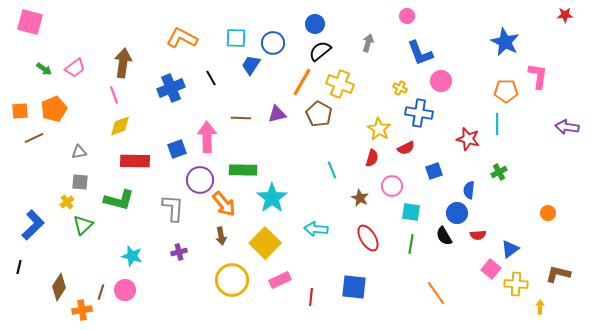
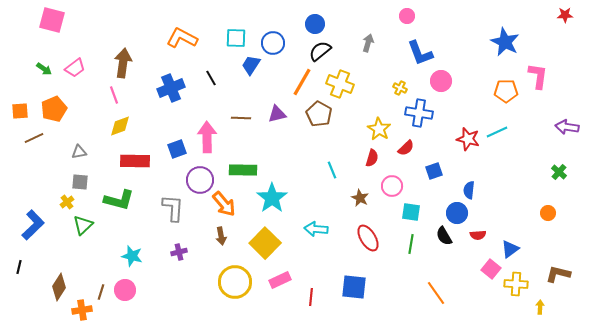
pink square at (30, 22): moved 22 px right, 2 px up
cyan line at (497, 124): moved 8 px down; rotated 65 degrees clockwise
red semicircle at (406, 148): rotated 18 degrees counterclockwise
green cross at (499, 172): moved 60 px right; rotated 21 degrees counterclockwise
yellow circle at (232, 280): moved 3 px right, 2 px down
